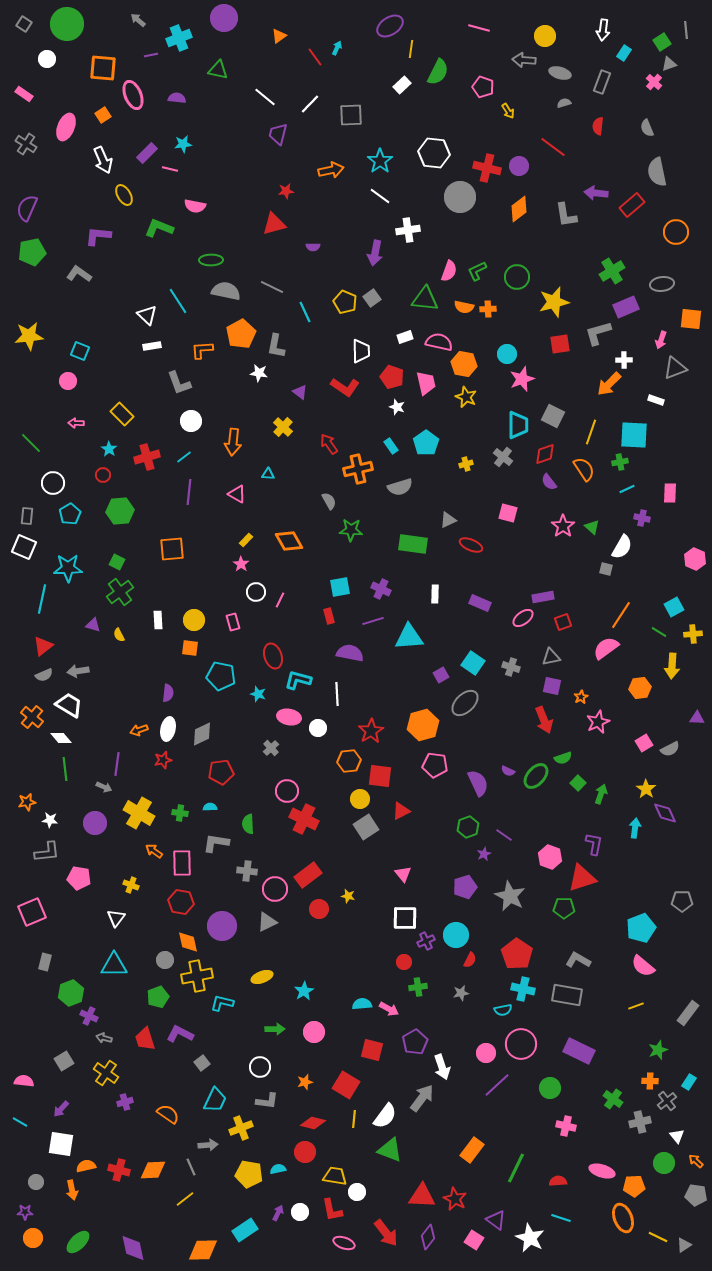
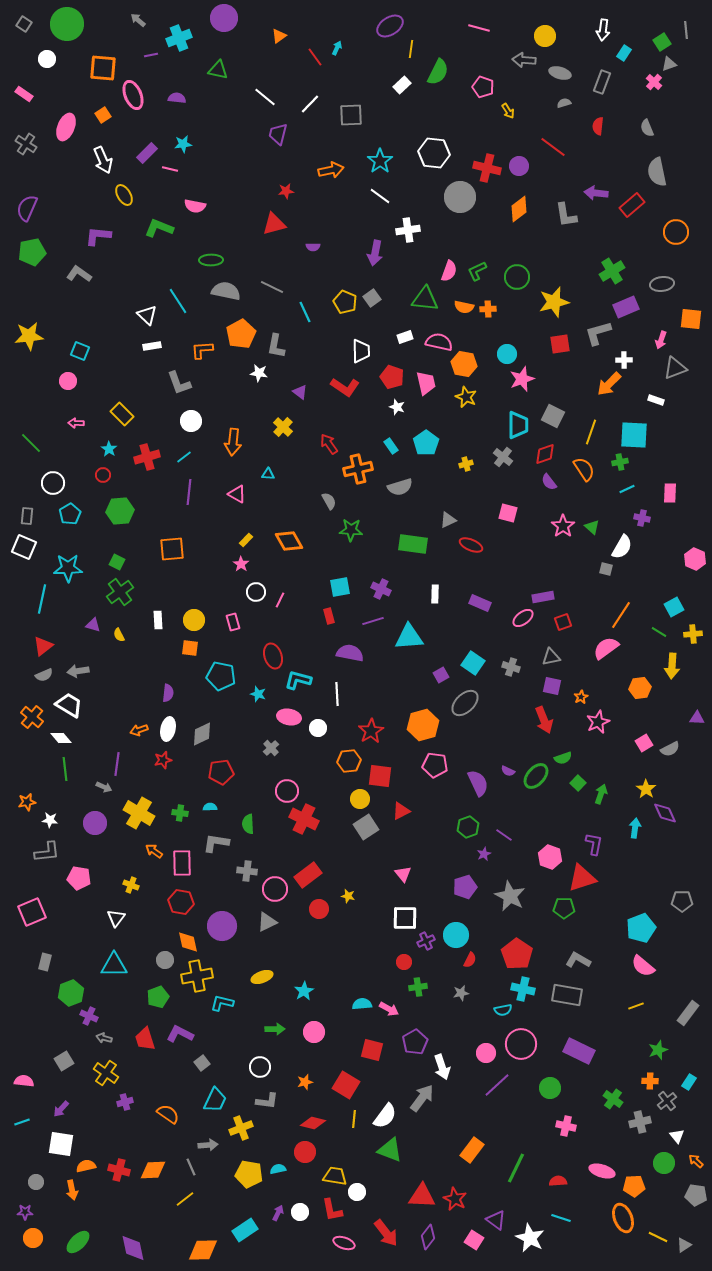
cyan line at (20, 1122): moved 2 px right; rotated 49 degrees counterclockwise
